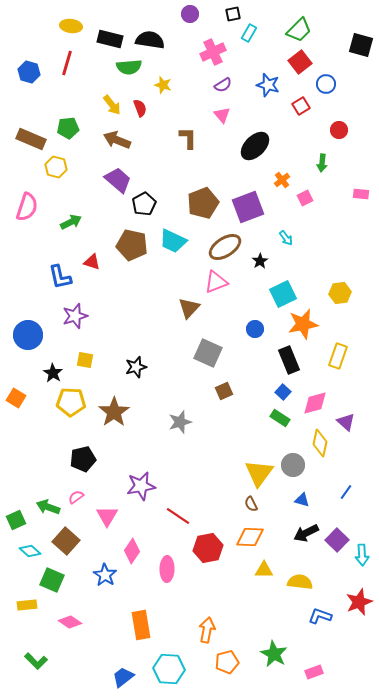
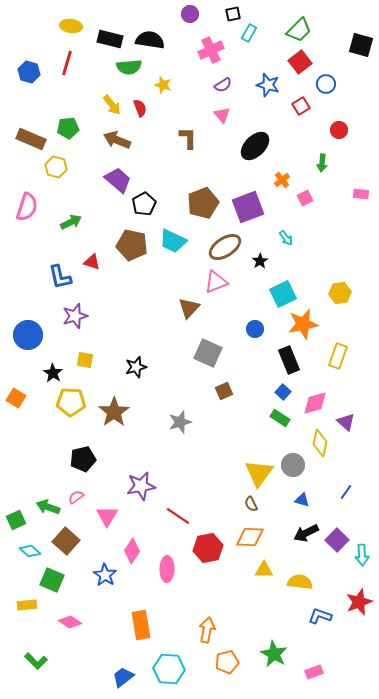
pink cross at (213, 52): moved 2 px left, 2 px up
